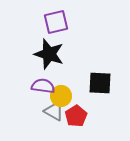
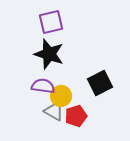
purple square: moved 5 px left
black square: rotated 30 degrees counterclockwise
red pentagon: rotated 15 degrees clockwise
